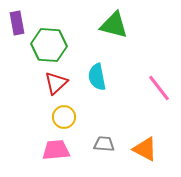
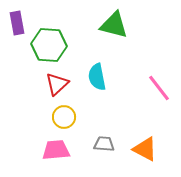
red triangle: moved 1 px right, 1 px down
